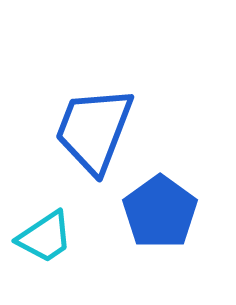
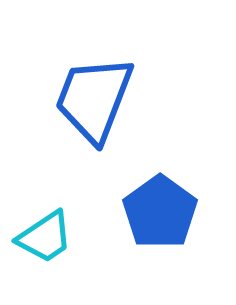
blue trapezoid: moved 31 px up
